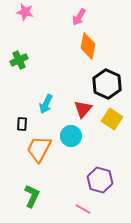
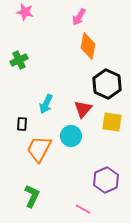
yellow square: moved 3 px down; rotated 25 degrees counterclockwise
purple hexagon: moved 6 px right; rotated 20 degrees clockwise
